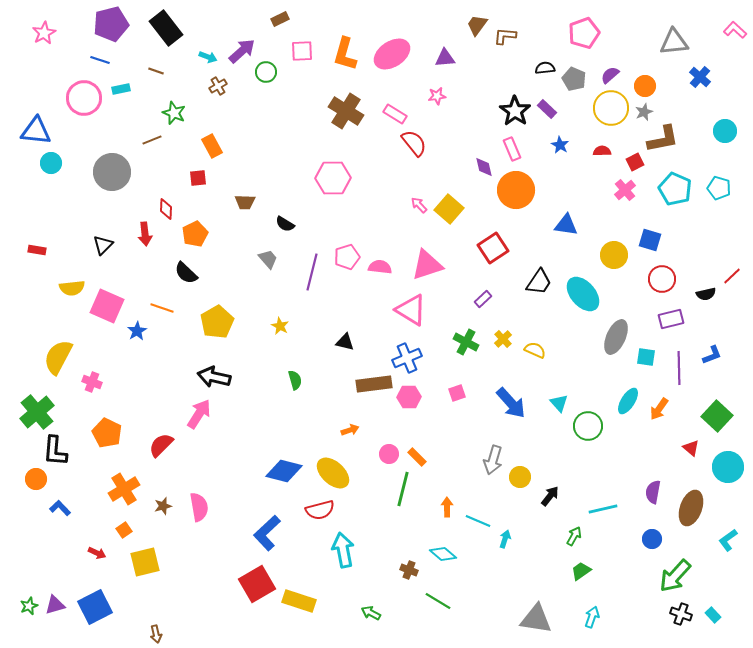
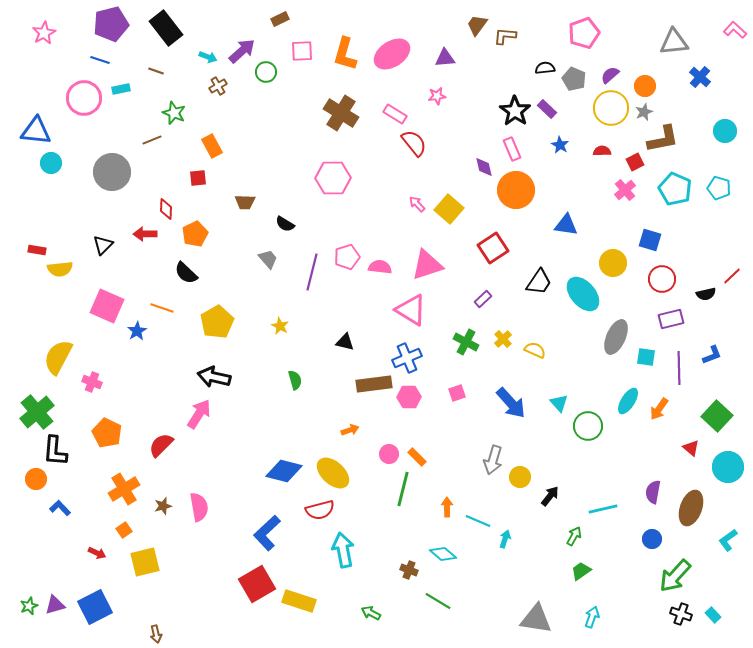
brown cross at (346, 111): moved 5 px left, 2 px down
pink arrow at (419, 205): moved 2 px left, 1 px up
red arrow at (145, 234): rotated 95 degrees clockwise
yellow circle at (614, 255): moved 1 px left, 8 px down
yellow semicircle at (72, 288): moved 12 px left, 19 px up
